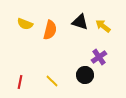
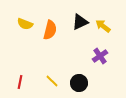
black triangle: rotated 42 degrees counterclockwise
purple cross: moved 1 px right, 1 px up
black circle: moved 6 px left, 8 px down
